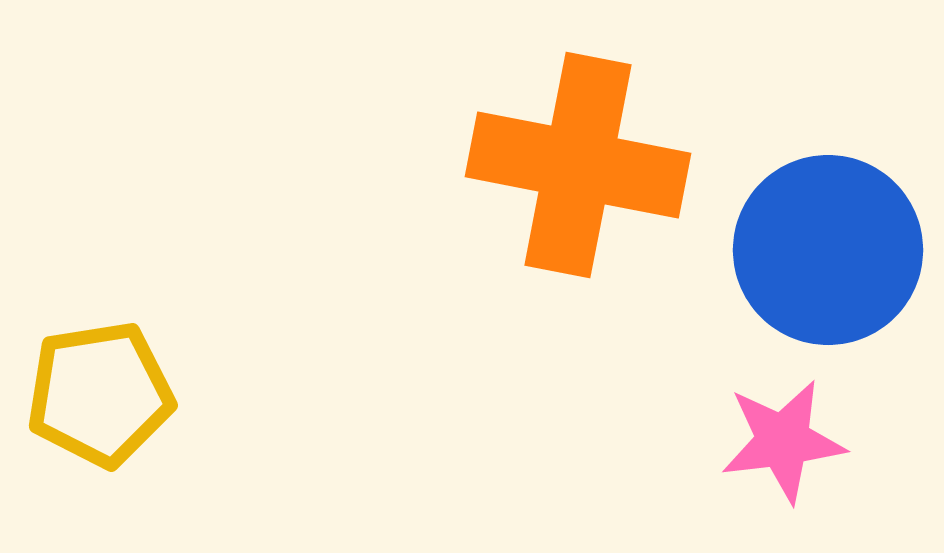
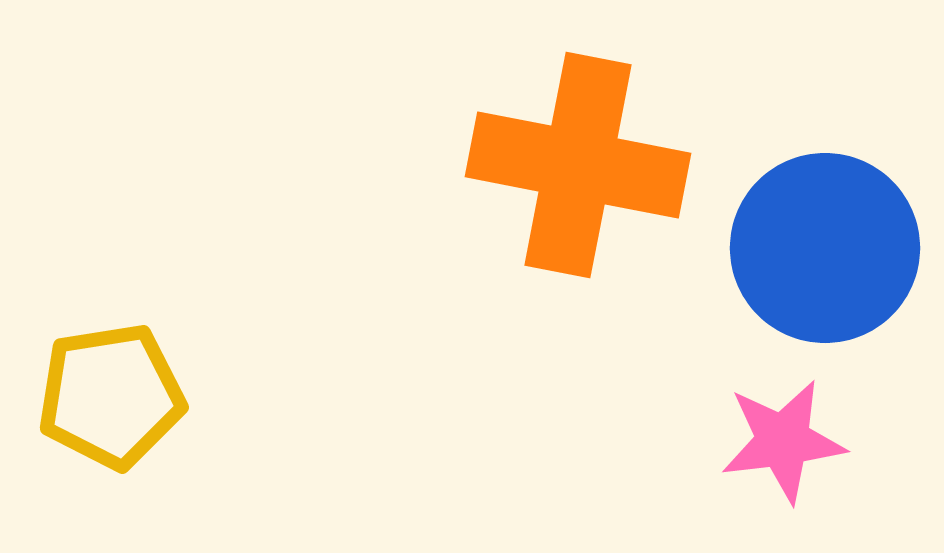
blue circle: moved 3 px left, 2 px up
yellow pentagon: moved 11 px right, 2 px down
